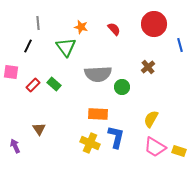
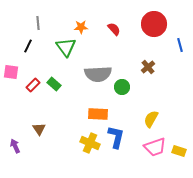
orange star: rotated 16 degrees counterclockwise
pink trapezoid: rotated 50 degrees counterclockwise
